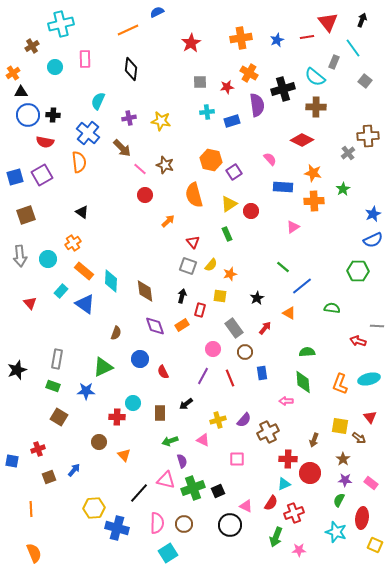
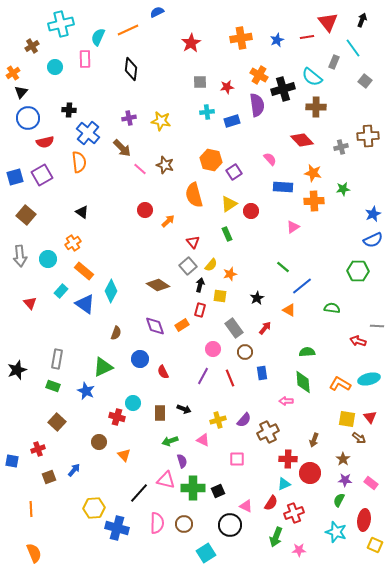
orange cross at (249, 73): moved 10 px right, 2 px down
cyan semicircle at (315, 77): moved 3 px left
black triangle at (21, 92): rotated 48 degrees counterclockwise
cyan semicircle at (98, 101): moved 64 px up
blue circle at (28, 115): moved 3 px down
black cross at (53, 115): moved 16 px right, 5 px up
red diamond at (302, 140): rotated 20 degrees clockwise
red semicircle at (45, 142): rotated 24 degrees counterclockwise
gray cross at (348, 153): moved 7 px left, 6 px up; rotated 24 degrees clockwise
green star at (343, 189): rotated 24 degrees clockwise
red circle at (145, 195): moved 15 px down
brown square at (26, 215): rotated 30 degrees counterclockwise
gray square at (188, 266): rotated 30 degrees clockwise
cyan diamond at (111, 281): moved 10 px down; rotated 25 degrees clockwise
brown diamond at (145, 291): moved 13 px right, 6 px up; rotated 50 degrees counterclockwise
black arrow at (182, 296): moved 18 px right, 11 px up
orange triangle at (289, 313): moved 3 px up
orange L-shape at (340, 384): rotated 100 degrees clockwise
blue star at (86, 391): rotated 24 degrees clockwise
black arrow at (186, 404): moved 2 px left, 5 px down; rotated 120 degrees counterclockwise
brown square at (59, 417): moved 2 px left, 5 px down; rotated 12 degrees clockwise
red cross at (117, 417): rotated 14 degrees clockwise
yellow square at (340, 426): moved 7 px right, 7 px up
green cross at (193, 488): rotated 20 degrees clockwise
red ellipse at (362, 518): moved 2 px right, 2 px down
cyan square at (168, 553): moved 38 px right
